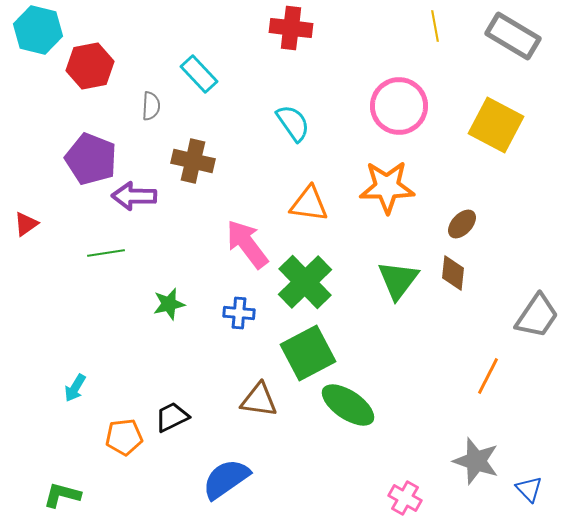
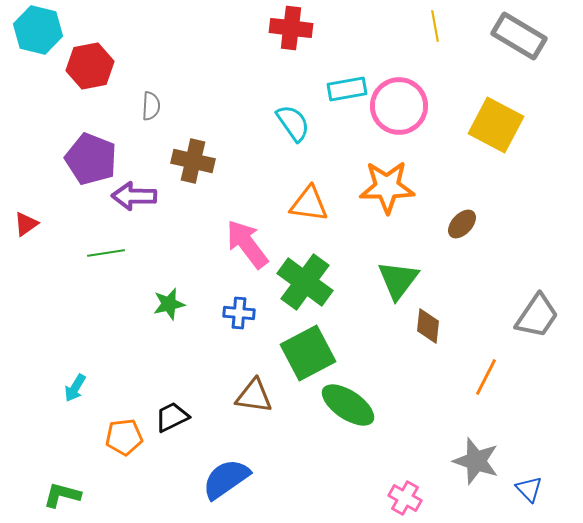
gray rectangle: moved 6 px right
cyan rectangle: moved 148 px right, 15 px down; rotated 57 degrees counterclockwise
brown diamond: moved 25 px left, 53 px down
green cross: rotated 10 degrees counterclockwise
orange line: moved 2 px left, 1 px down
brown triangle: moved 5 px left, 4 px up
